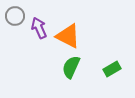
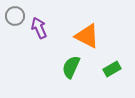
orange triangle: moved 19 px right
